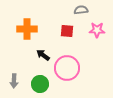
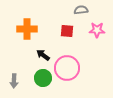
green circle: moved 3 px right, 6 px up
